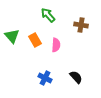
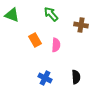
green arrow: moved 3 px right, 1 px up
green triangle: moved 21 px up; rotated 28 degrees counterclockwise
black semicircle: rotated 40 degrees clockwise
